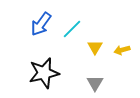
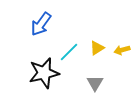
cyan line: moved 3 px left, 23 px down
yellow triangle: moved 2 px right, 1 px down; rotated 28 degrees clockwise
